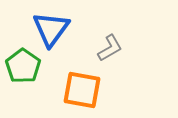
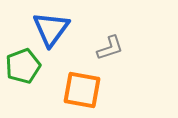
gray L-shape: rotated 12 degrees clockwise
green pentagon: rotated 16 degrees clockwise
